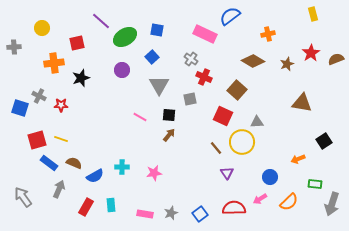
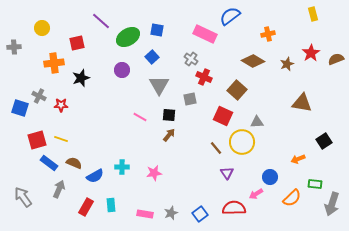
green ellipse at (125, 37): moved 3 px right
pink arrow at (260, 199): moved 4 px left, 5 px up
orange semicircle at (289, 202): moved 3 px right, 4 px up
